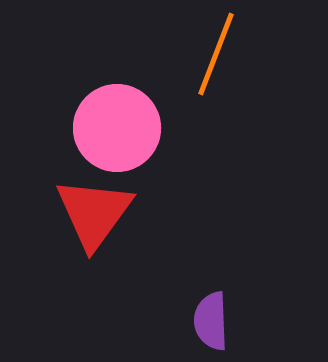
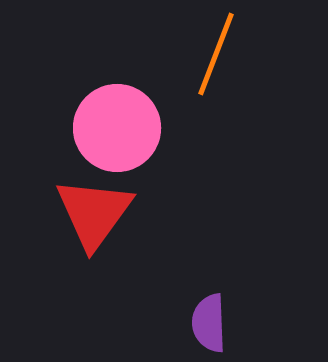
purple semicircle: moved 2 px left, 2 px down
